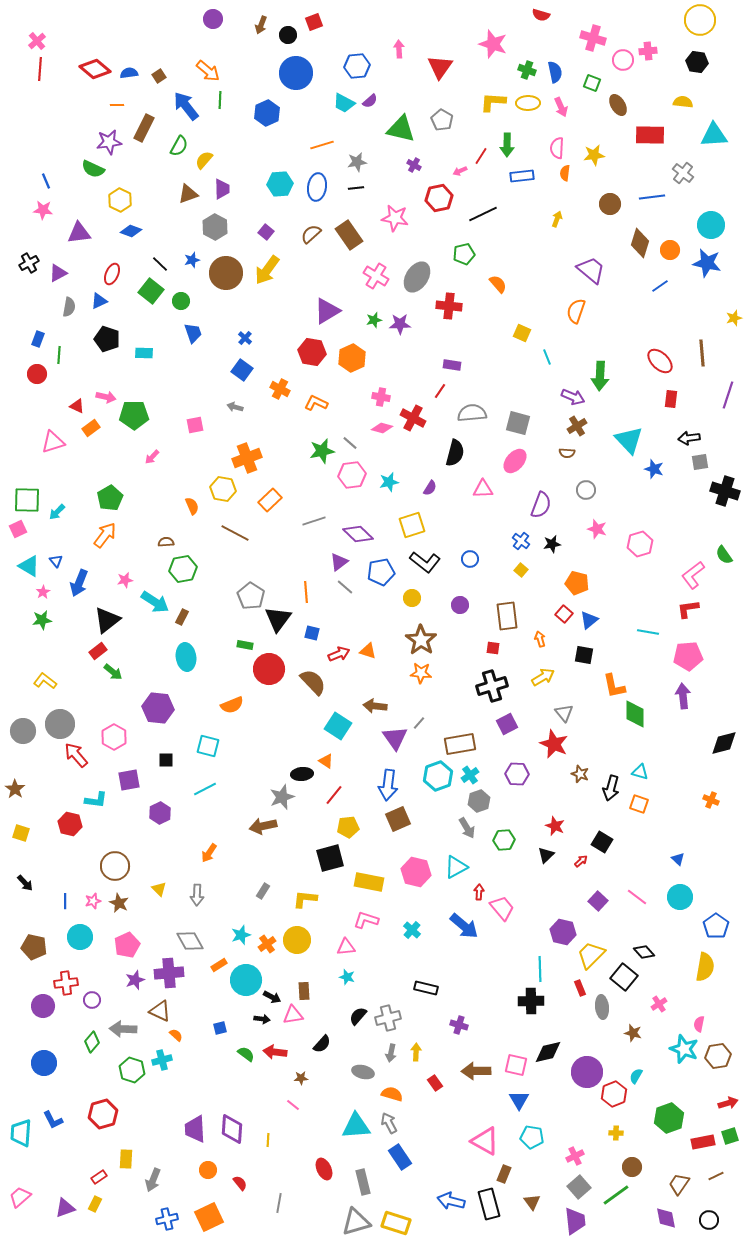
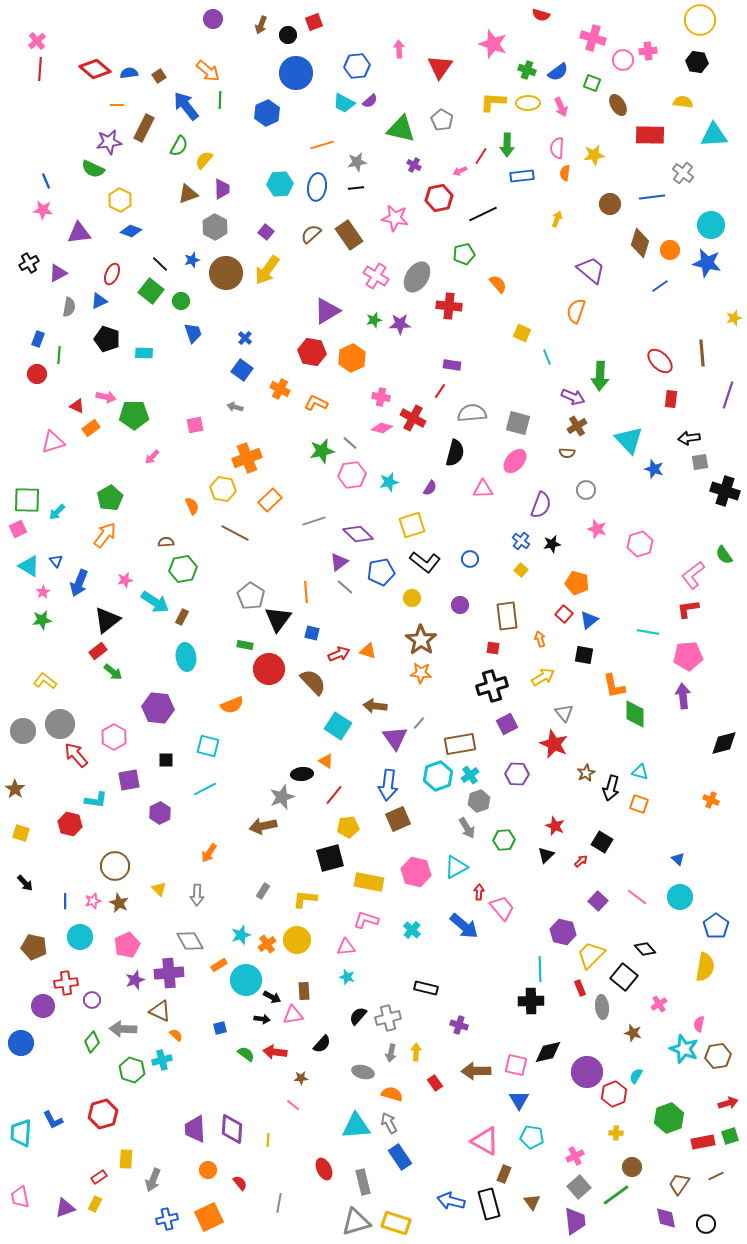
blue semicircle at (555, 72): moved 3 px right; rotated 65 degrees clockwise
brown star at (580, 774): moved 6 px right, 1 px up; rotated 24 degrees clockwise
black diamond at (644, 952): moved 1 px right, 3 px up
blue circle at (44, 1063): moved 23 px left, 20 px up
pink trapezoid at (20, 1197): rotated 60 degrees counterclockwise
black circle at (709, 1220): moved 3 px left, 4 px down
